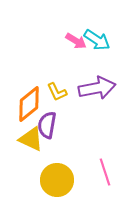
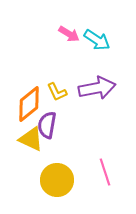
pink arrow: moved 7 px left, 7 px up
